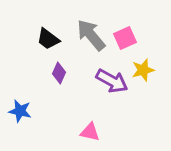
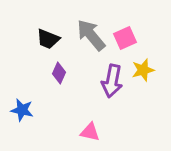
black trapezoid: rotated 15 degrees counterclockwise
purple arrow: rotated 72 degrees clockwise
blue star: moved 2 px right, 1 px up
